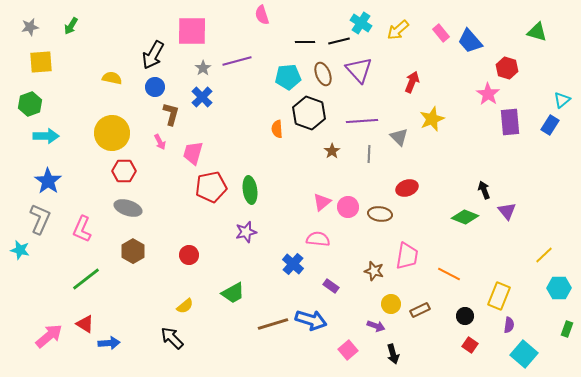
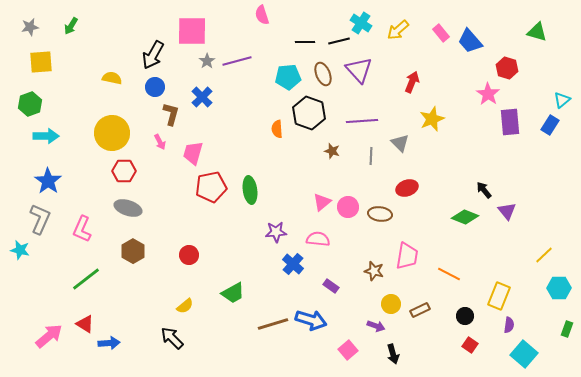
gray star at (203, 68): moved 4 px right, 7 px up
gray triangle at (399, 137): moved 1 px right, 6 px down
brown star at (332, 151): rotated 21 degrees counterclockwise
gray line at (369, 154): moved 2 px right, 2 px down
black arrow at (484, 190): rotated 18 degrees counterclockwise
purple star at (246, 232): moved 30 px right; rotated 10 degrees clockwise
